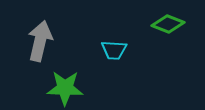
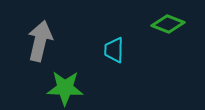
cyan trapezoid: rotated 88 degrees clockwise
